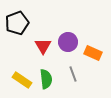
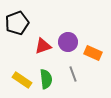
red triangle: rotated 42 degrees clockwise
